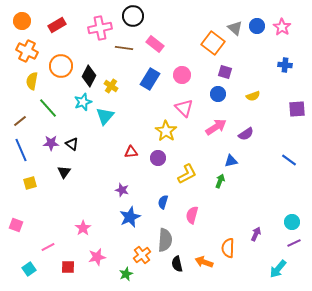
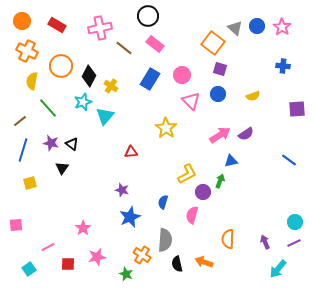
black circle at (133, 16): moved 15 px right
red rectangle at (57, 25): rotated 60 degrees clockwise
brown line at (124, 48): rotated 30 degrees clockwise
blue cross at (285, 65): moved 2 px left, 1 px down
purple square at (225, 72): moved 5 px left, 3 px up
pink triangle at (184, 108): moved 7 px right, 7 px up
pink arrow at (216, 127): moved 4 px right, 8 px down
yellow star at (166, 131): moved 3 px up
purple star at (51, 143): rotated 14 degrees clockwise
blue line at (21, 150): moved 2 px right; rotated 40 degrees clockwise
purple circle at (158, 158): moved 45 px right, 34 px down
black triangle at (64, 172): moved 2 px left, 4 px up
cyan circle at (292, 222): moved 3 px right
pink square at (16, 225): rotated 24 degrees counterclockwise
purple arrow at (256, 234): moved 9 px right, 8 px down; rotated 48 degrees counterclockwise
orange semicircle at (228, 248): moved 9 px up
orange cross at (142, 255): rotated 18 degrees counterclockwise
red square at (68, 267): moved 3 px up
green star at (126, 274): rotated 24 degrees counterclockwise
